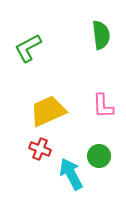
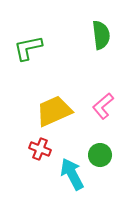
green L-shape: rotated 16 degrees clockwise
pink L-shape: rotated 52 degrees clockwise
yellow trapezoid: moved 6 px right
green circle: moved 1 px right, 1 px up
cyan arrow: moved 1 px right
